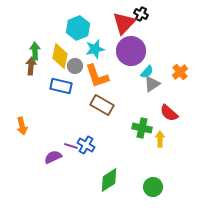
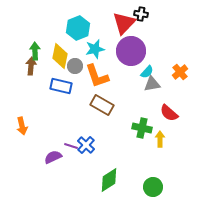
black cross: rotated 16 degrees counterclockwise
gray triangle: rotated 24 degrees clockwise
blue cross: rotated 12 degrees clockwise
